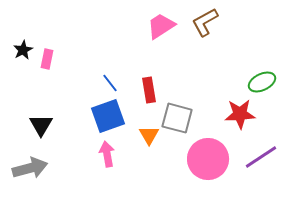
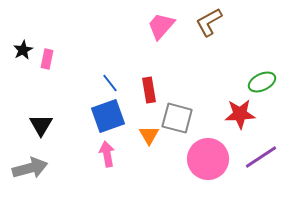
brown L-shape: moved 4 px right
pink trapezoid: rotated 16 degrees counterclockwise
